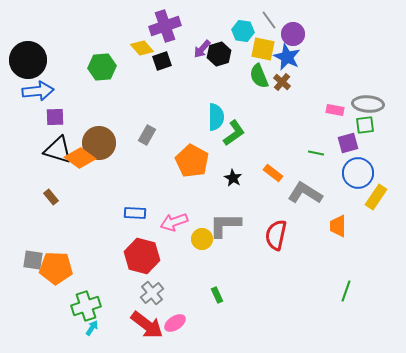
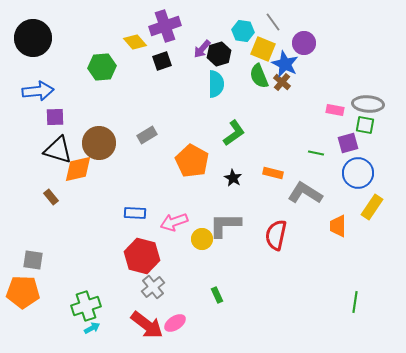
gray line at (269, 20): moved 4 px right, 2 px down
purple circle at (293, 34): moved 11 px right, 9 px down
yellow diamond at (142, 48): moved 7 px left, 6 px up
yellow square at (263, 49): rotated 10 degrees clockwise
blue star at (287, 57): moved 2 px left, 7 px down
black circle at (28, 60): moved 5 px right, 22 px up
cyan semicircle at (216, 117): moved 33 px up
green square at (365, 125): rotated 18 degrees clockwise
gray rectangle at (147, 135): rotated 30 degrees clockwise
orange diamond at (80, 158): moved 2 px left, 11 px down; rotated 48 degrees counterclockwise
orange rectangle at (273, 173): rotated 24 degrees counterclockwise
yellow rectangle at (376, 197): moved 4 px left, 10 px down
orange pentagon at (56, 268): moved 33 px left, 24 px down
green line at (346, 291): moved 9 px right, 11 px down; rotated 10 degrees counterclockwise
gray cross at (152, 293): moved 1 px right, 6 px up
cyan arrow at (92, 328): rotated 28 degrees clockwise
